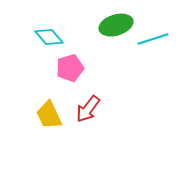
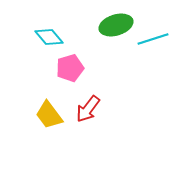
yellow trapezoid: rotated 12 degrees counterclockwise
